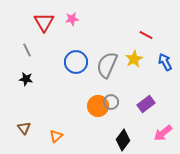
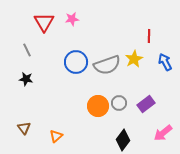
red line: moved 3 px right, 1 px down; rotated 64 degrees clockwise
gray semicircle: rotated 132 degrees counterclockwise
gray circle: moved 8 px right, 1 px down
